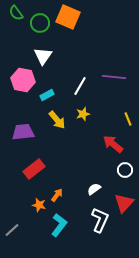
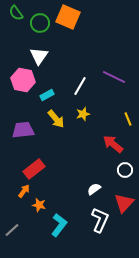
white triangle: moved 4 px left
purple line: rotated 20 degrees clockwise
yellow arrow: moved 1 px left, 1 px up
purple trapezoid: moved 2 px up
orange arrow: moved 33 px left, 4 px up
